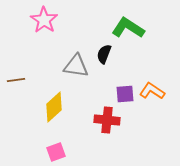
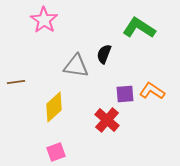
green L-shape: moved 11 px right
brown line: moved 2 px down
red cross: rotated 35 degrees clockwise
